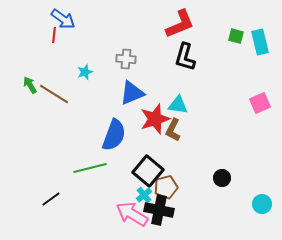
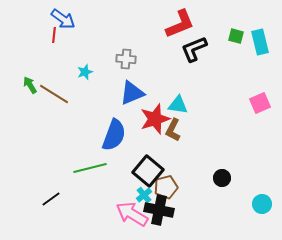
black L-shape: moved 9 px right, 8 px up; rotated 52 degrees clockwise
